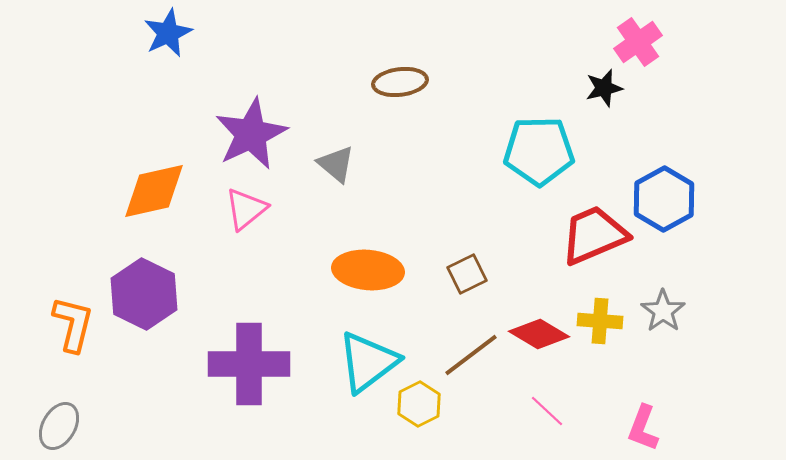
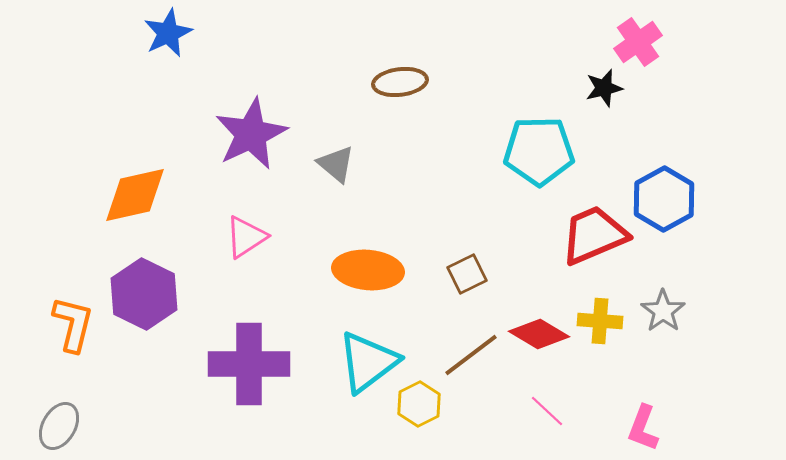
orange diamond: moved 19 px left, 4 px down
pink triangle: moved 28 px down; rotated 6 degrees clockwise
